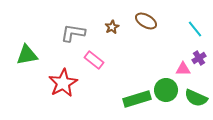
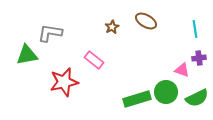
cyan line: rotated 30 degrees clockwise
gray L-shape: moved 23 px left
purple cross: rotated 24 degrees clockwise
pink triangle: moved 1 px left, 1 px down; rotated 21 degrees clockwise
red star: moved 1 px right, 1 px up; rotated 16 degrees clockwise
green circle: moved 2 px down
green semicircle: moved 1 px right; rotated 50 degrees counterclockwise
